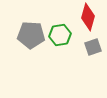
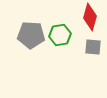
red diamond: moved 2 px right
gray square: rotated 24 degrees clockwise
